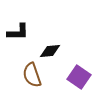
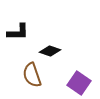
black diamond: rotated 25 degrees clockwise
purple square: moved 6 px down
